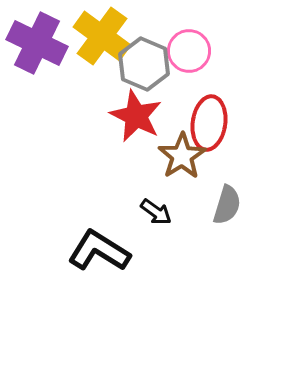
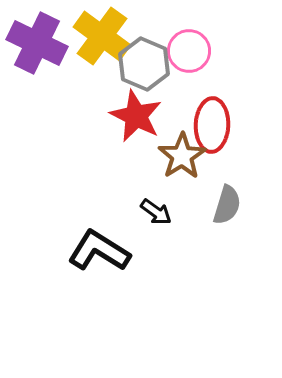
red ellipse: moved 3 px right, 2 px down; rotated 6 degrees counterclockwise
